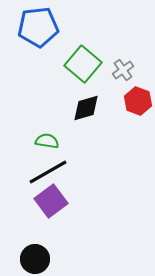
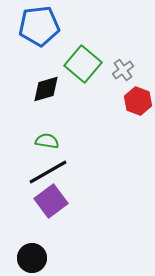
blue pentagon: moved 1 px right, 1 px up
black diamond: moved 40 px left, 19 px up
black circle: moved 3 px left, 1 px up
